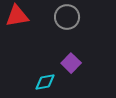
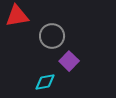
gray circle: moved 15 px left, 19 px down
purple square: moved 2 px left, 2 px up
